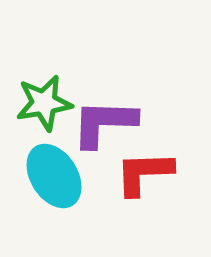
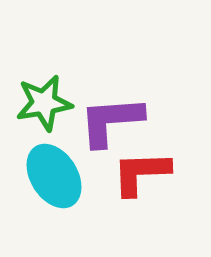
purple L-shape: moved 7 px right, 2 px up; rotated 6 degrees counterclockwise
red L-shape: moved 3 px left
